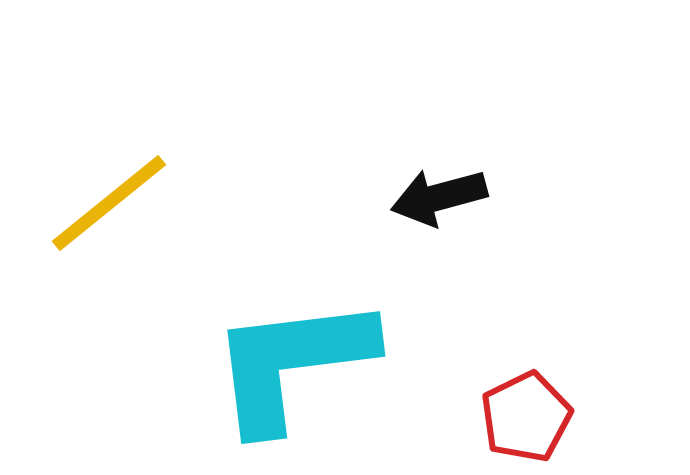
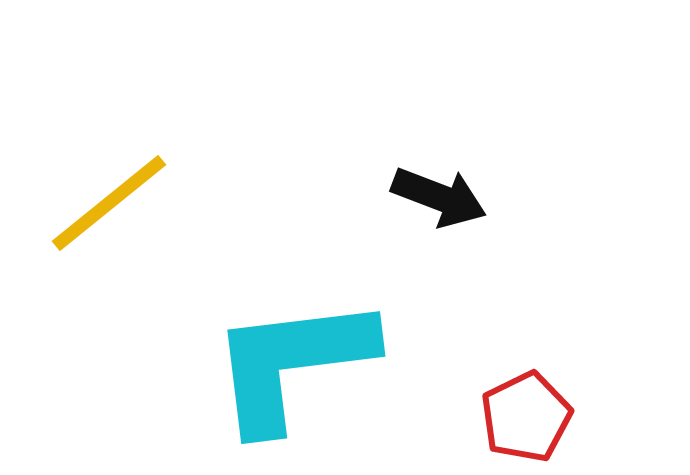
black arrow: rotated 144 degrees counterclockwise
